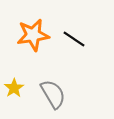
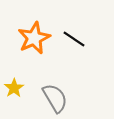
orange star: moved 1 px right, 3 px down; rotated 16 degrees counterclockwise
gray semicircle: moved 2 px right, 4 px down
